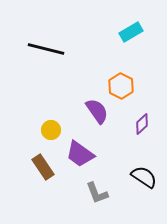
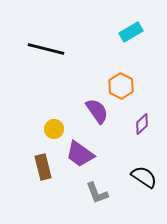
yellow circle: moved 3 px right, 1 px up
brown rectangle: rotated 20 degrees clockwise
